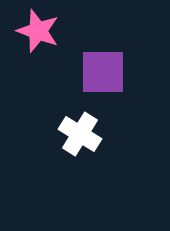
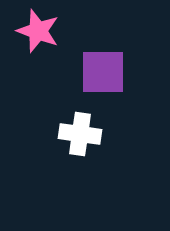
white cross: rotated 24 degrees counterclockwise
